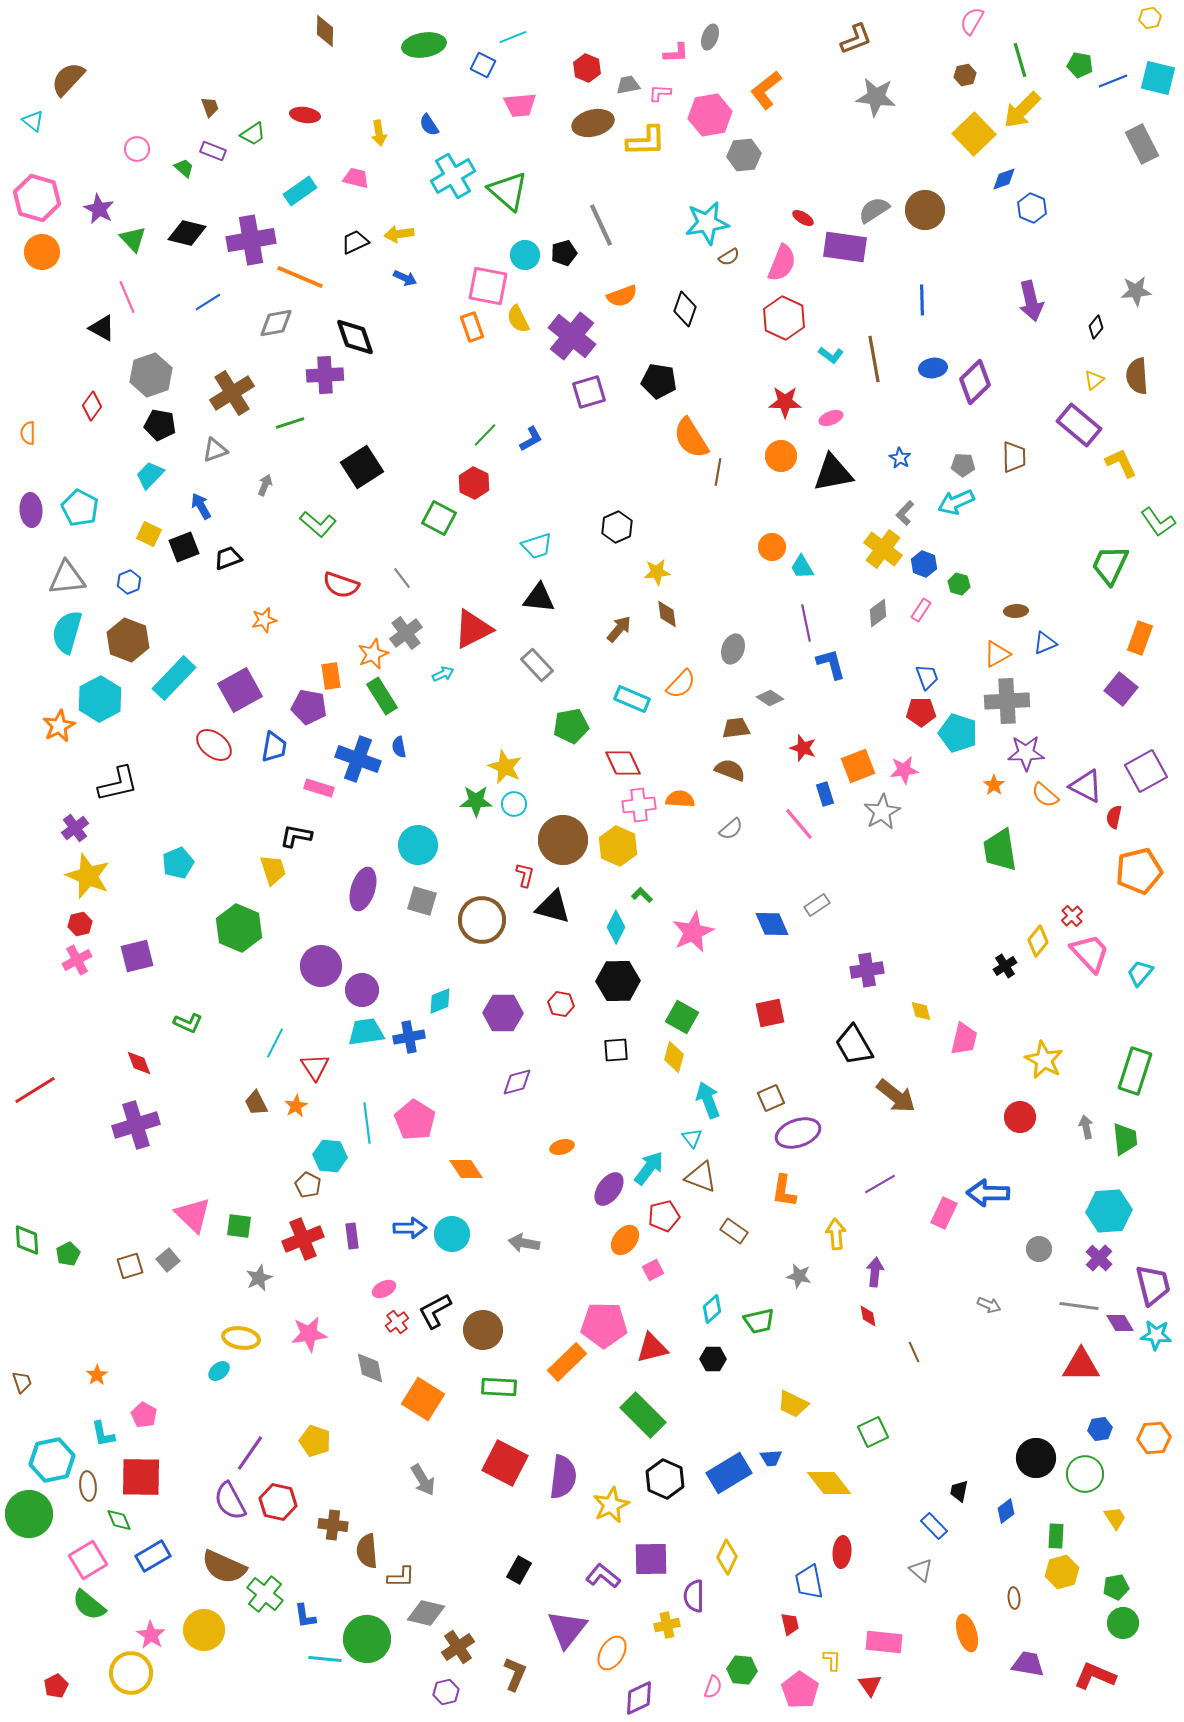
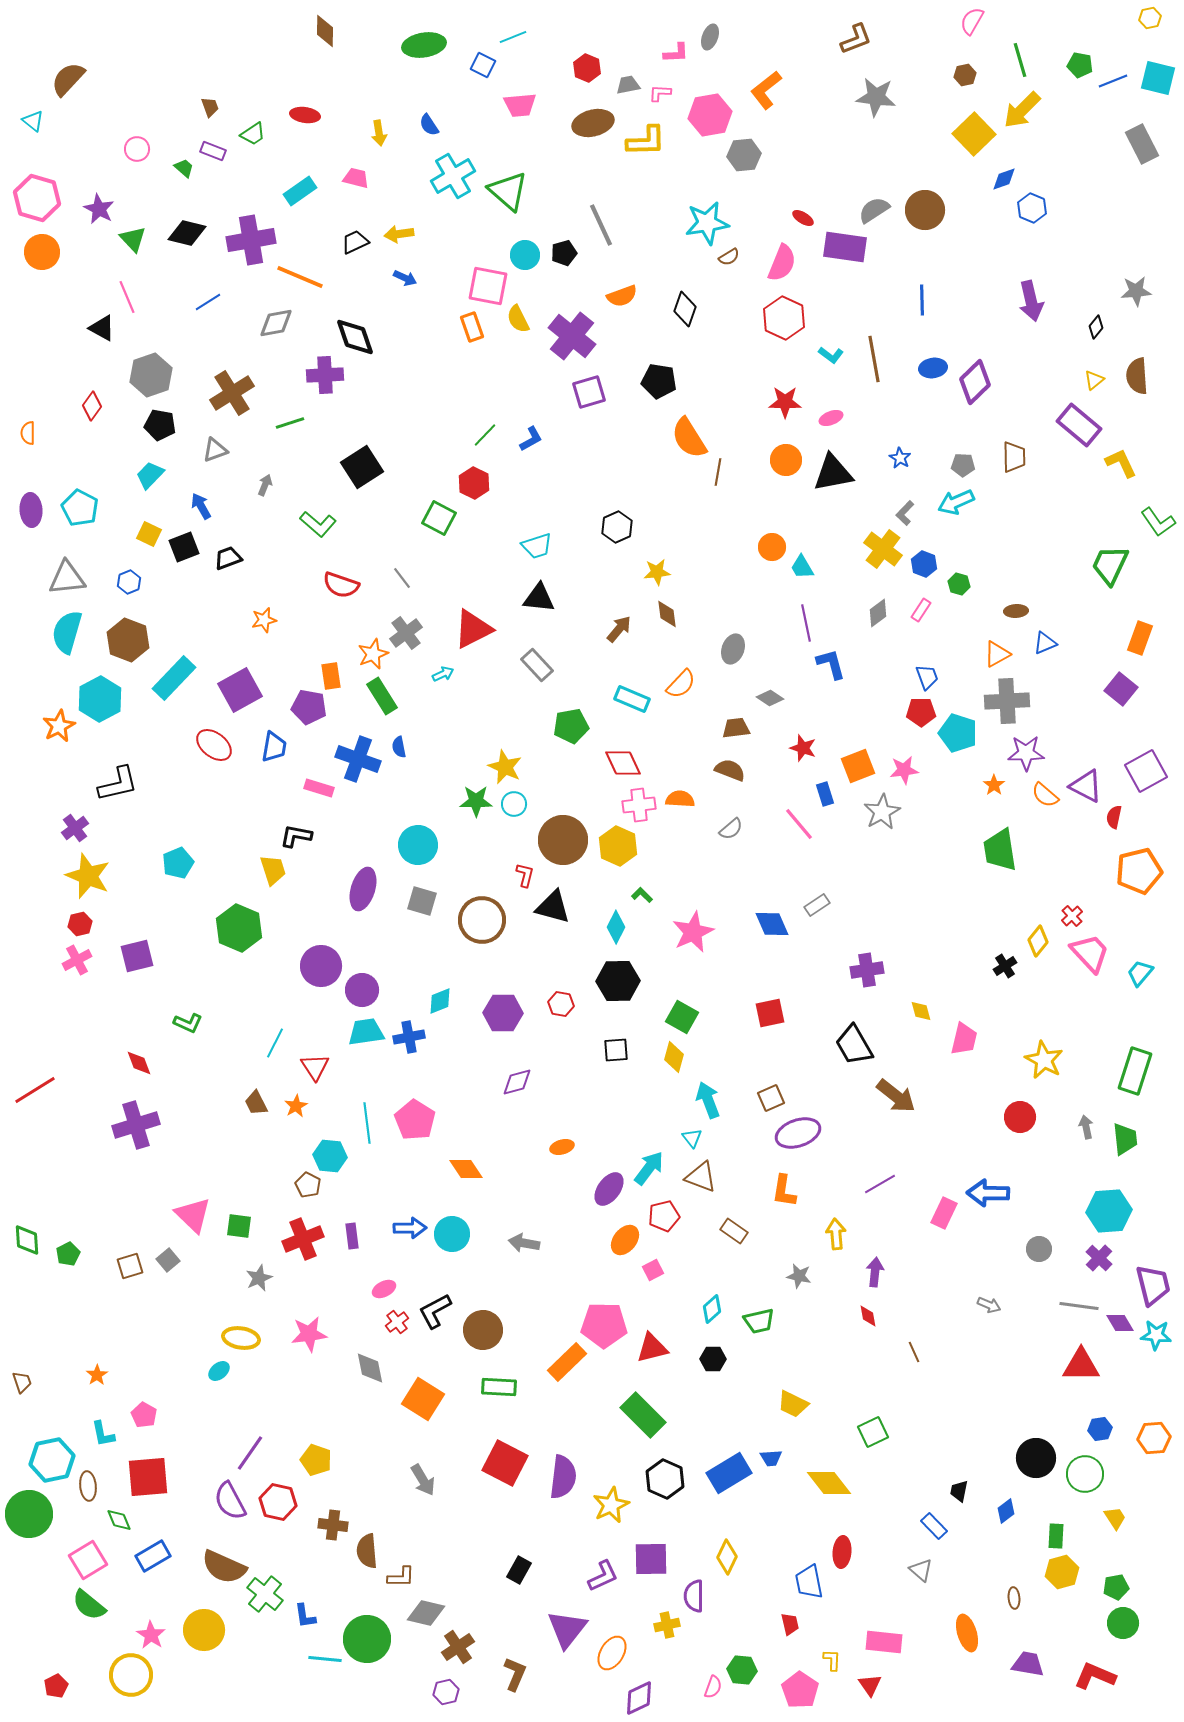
orange semicircle at (691, 438): moved 2 px left
orange circle at (781, 456): moved 5 px right, 4 px down
yellow pentagon at (315, 1441): moved 1 px right, 19 px down
red square at (141, 1477): moved 7 px right; rotated 6 degrees counterclockwise
purple L-shape at (603, 1576): rotated 116 degrees clockwise
yellow circle at (131, 1673): moved 2 px down
